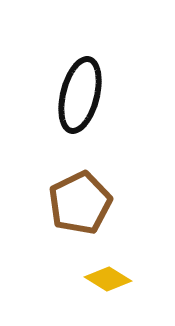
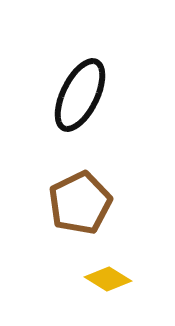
black ellipse: rotated 12 degrees clockwise
